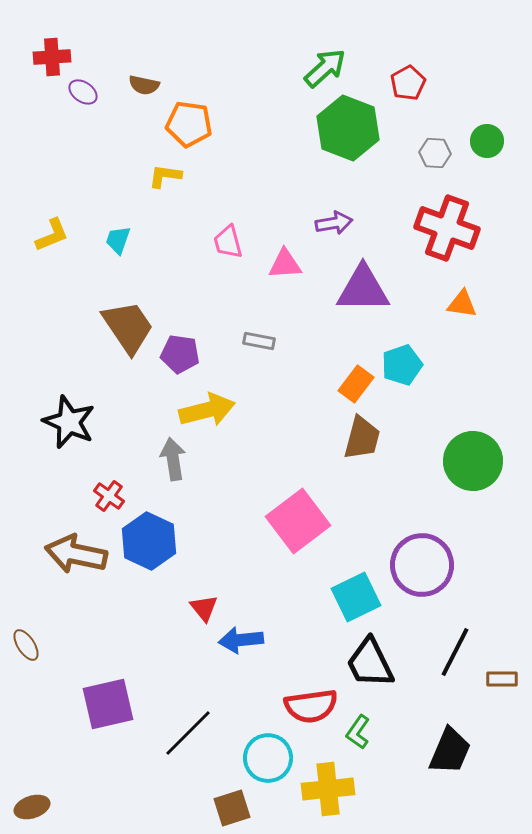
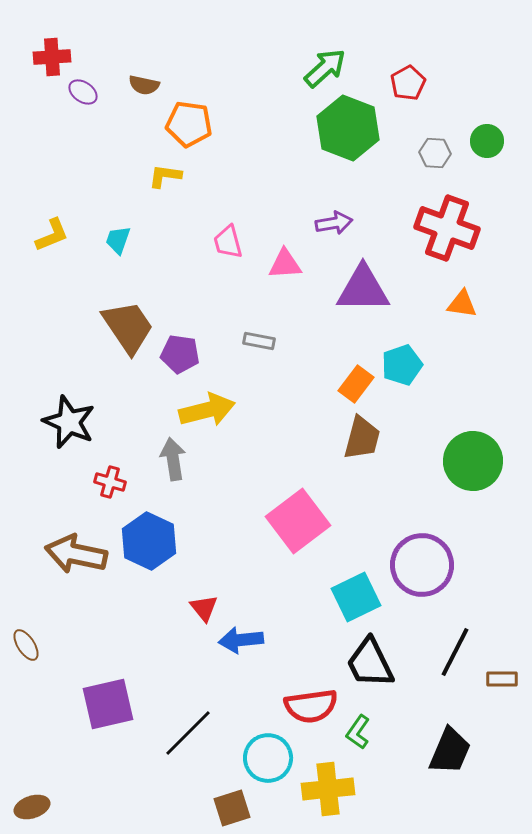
red cross at (109, 496): moved 1 px right, 14 px up; rotated 20 degrees counterclockwise
